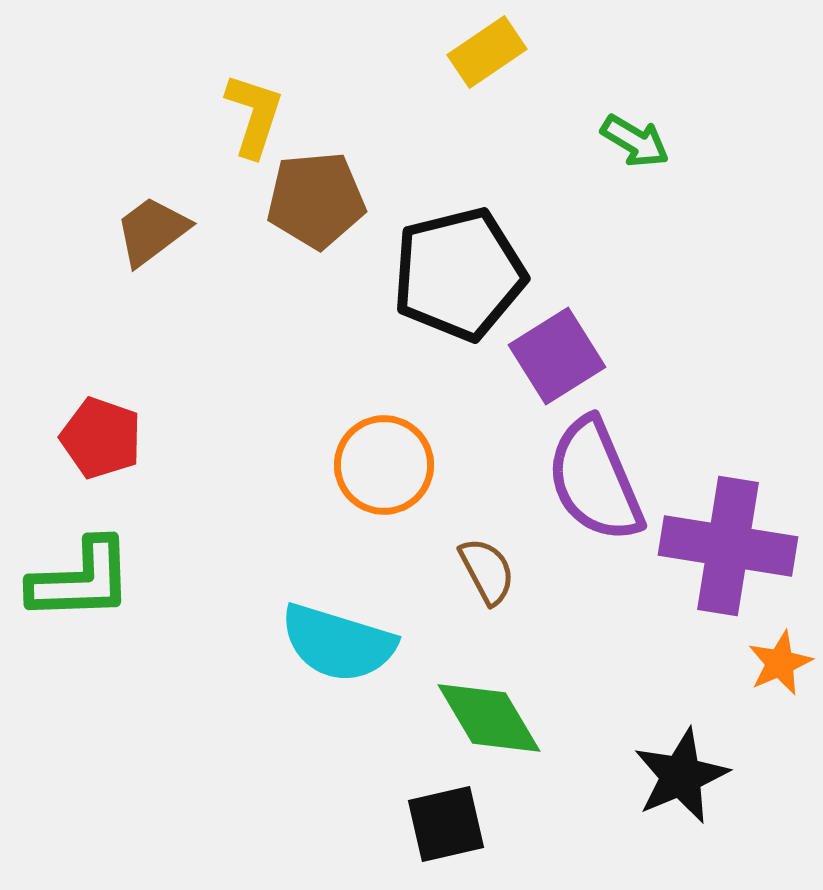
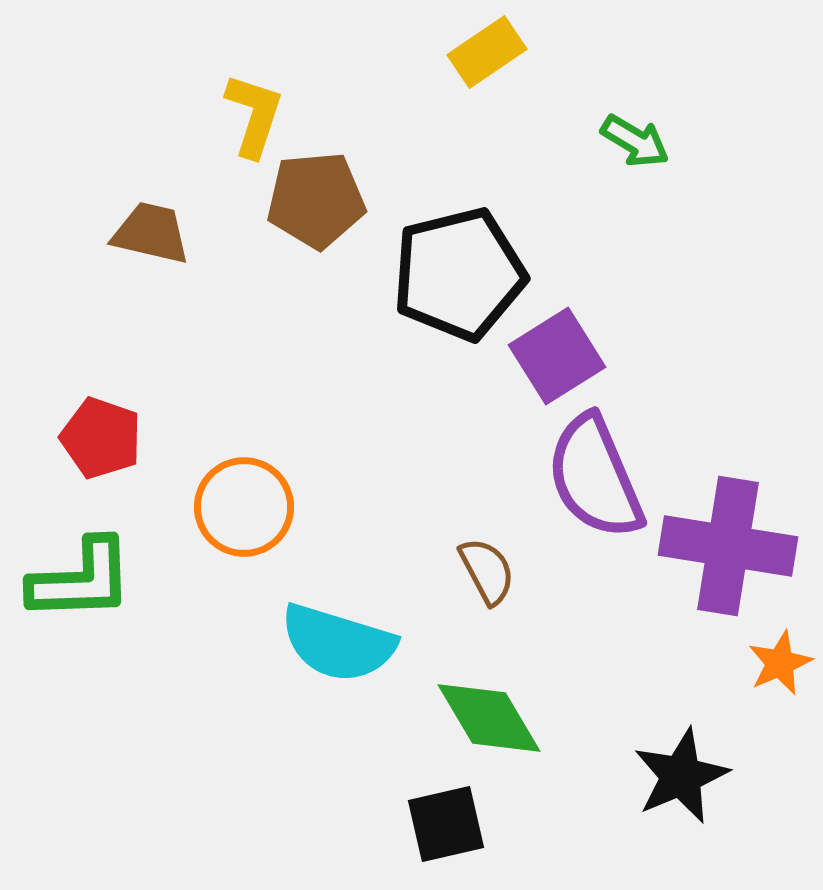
brown trapezoid: moved 1 px left, 2 px down; rotated 50 degrees clockwise
orange circle: moved 140 px left, 42 px down
purple semicircle: moved 3 px up
